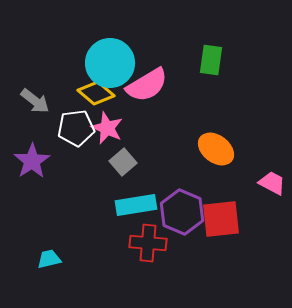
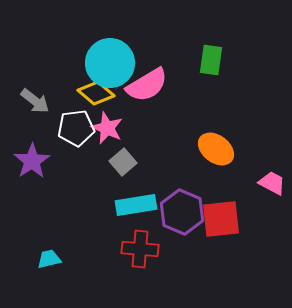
red cross: moved 8 px left, 6 px down
